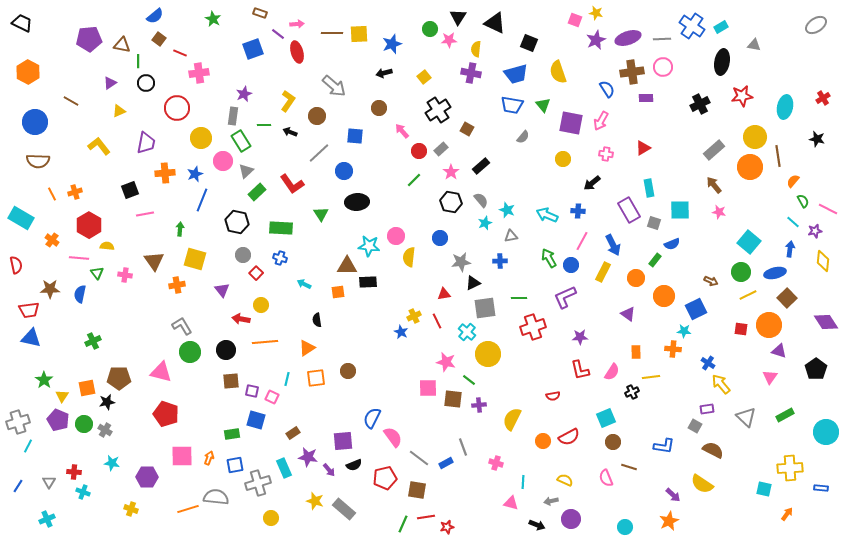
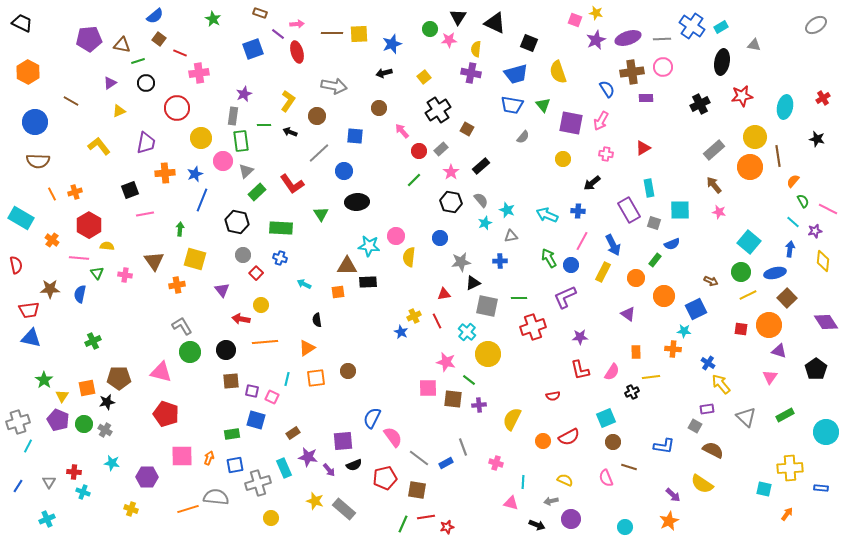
green line at (138, 61): rotated 72 degrees clockwise
gray arrow at (334, 86): rotated 30 degrees counterclockwise
green rectangle at (241, 141): rotated 25 degrees clockwise
gray square at (485, 308): moved 2 px right, 2 px up; rotated 20 degrees clockwise
